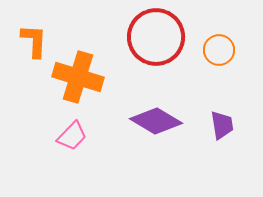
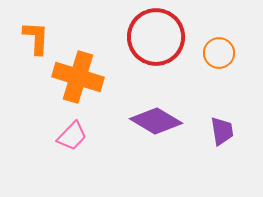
orange L-shape: moved 2 px right, 3 px up
orange circle: moved 3 px down
purple trapezoid: moved 6 px down
